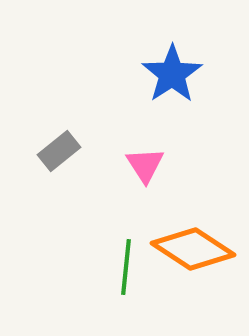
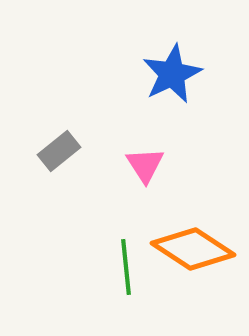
blue star: rotated 8 degrees clockwise
green line: rotated 12 degrees counterclockwise
